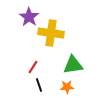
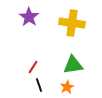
yellow cross: moved 21 px right, 10 px up
orange star: rotated 24 degrees counterclockwise
